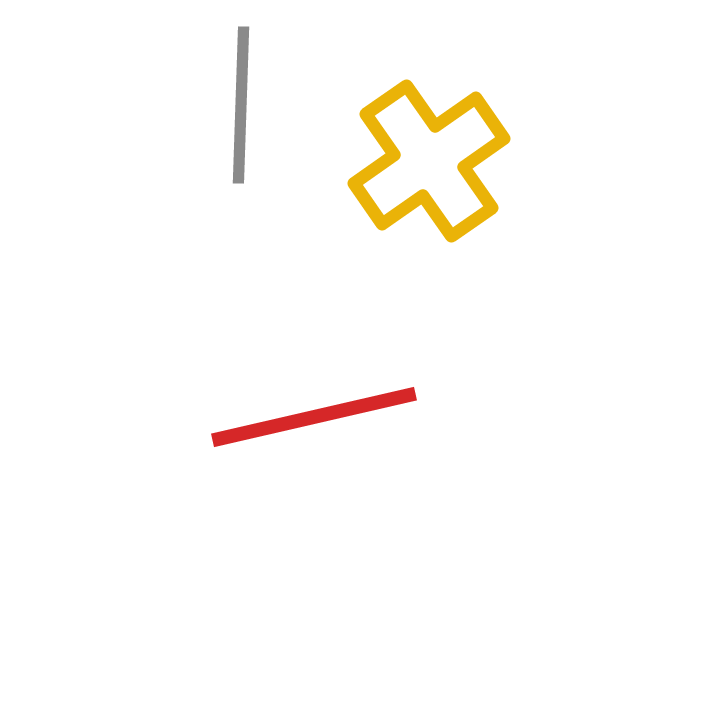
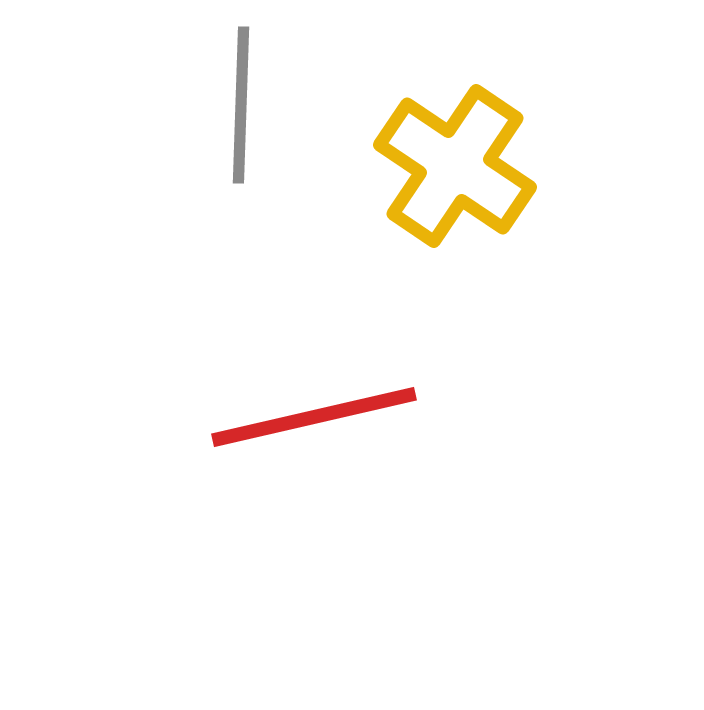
yellow cross: moved 26 px right, 5 px down; rotated 21 degrees counterclockwise
